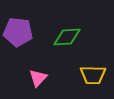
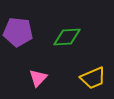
yellow trapezoid: moved 3 px down; rotated 24 degrees counterclockwise
